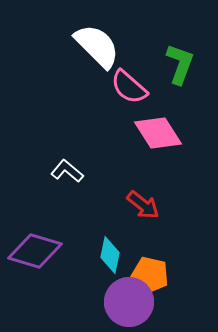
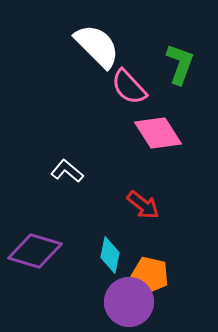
pink semicircle: rotated 6 degrees clockwise
